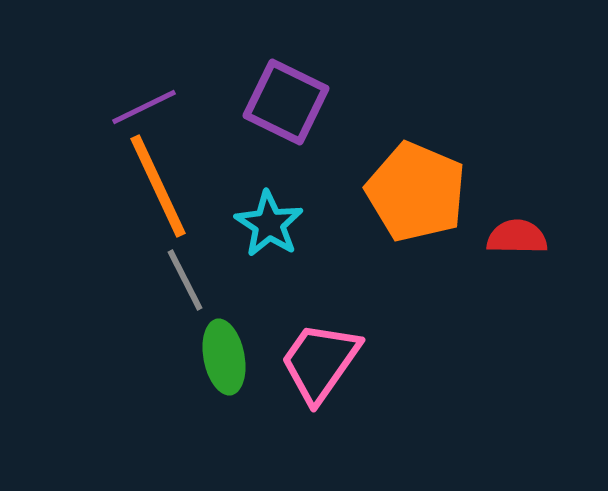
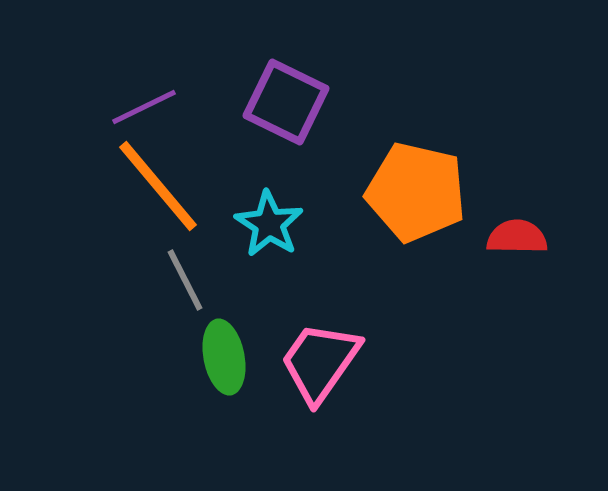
orange line: rotated 15 degrees counterclockwise
orange pentagon: rotated 10 degrees counterclockwise
